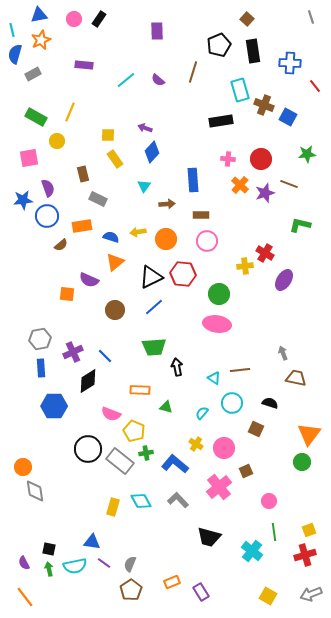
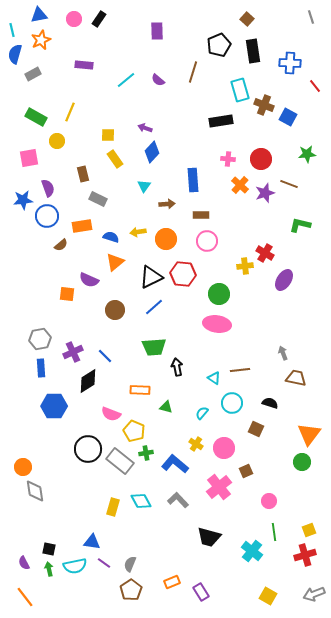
gray arrow at (311, 594): moved 3 px right
